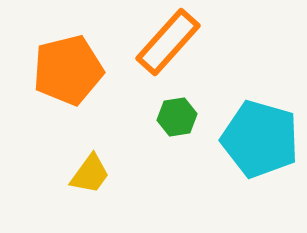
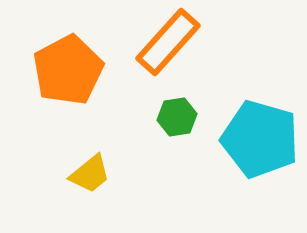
orange pentagon: rotated 14 degrees counterclockwise
yellow trapezoid: rotated 15 degrees clockwise
